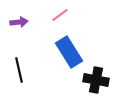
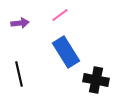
purple arrow: moved 1 px right, 1 px down
blue rectangle: moved 3 px left
black line: moved 4 px down
